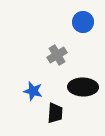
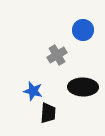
blue circle: moved 8 px down
black trapezoid: moved 7 px left
